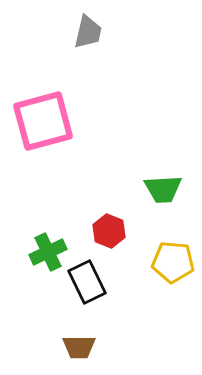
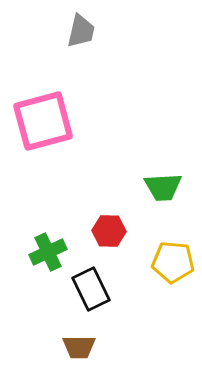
gray trapezoid: moved 7 px left, 1 px up
green trapezoid: moved 2 px up
red hexagon: rotated 20 degrees counterclockwise
black rectangle: moved 4 px right, 7 px down
